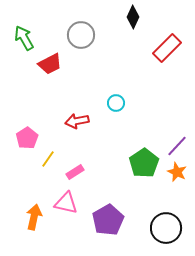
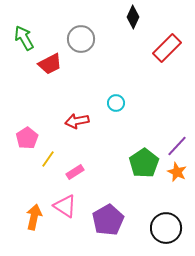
gray circle: moved 4 px down
pink triangle: moved 1 px left, 3 px down; rotated 20 degrees clockwise
